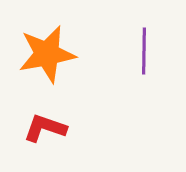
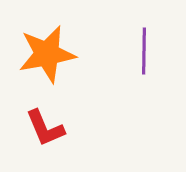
red L-shape: rotated 132 degrees counterclockwise
